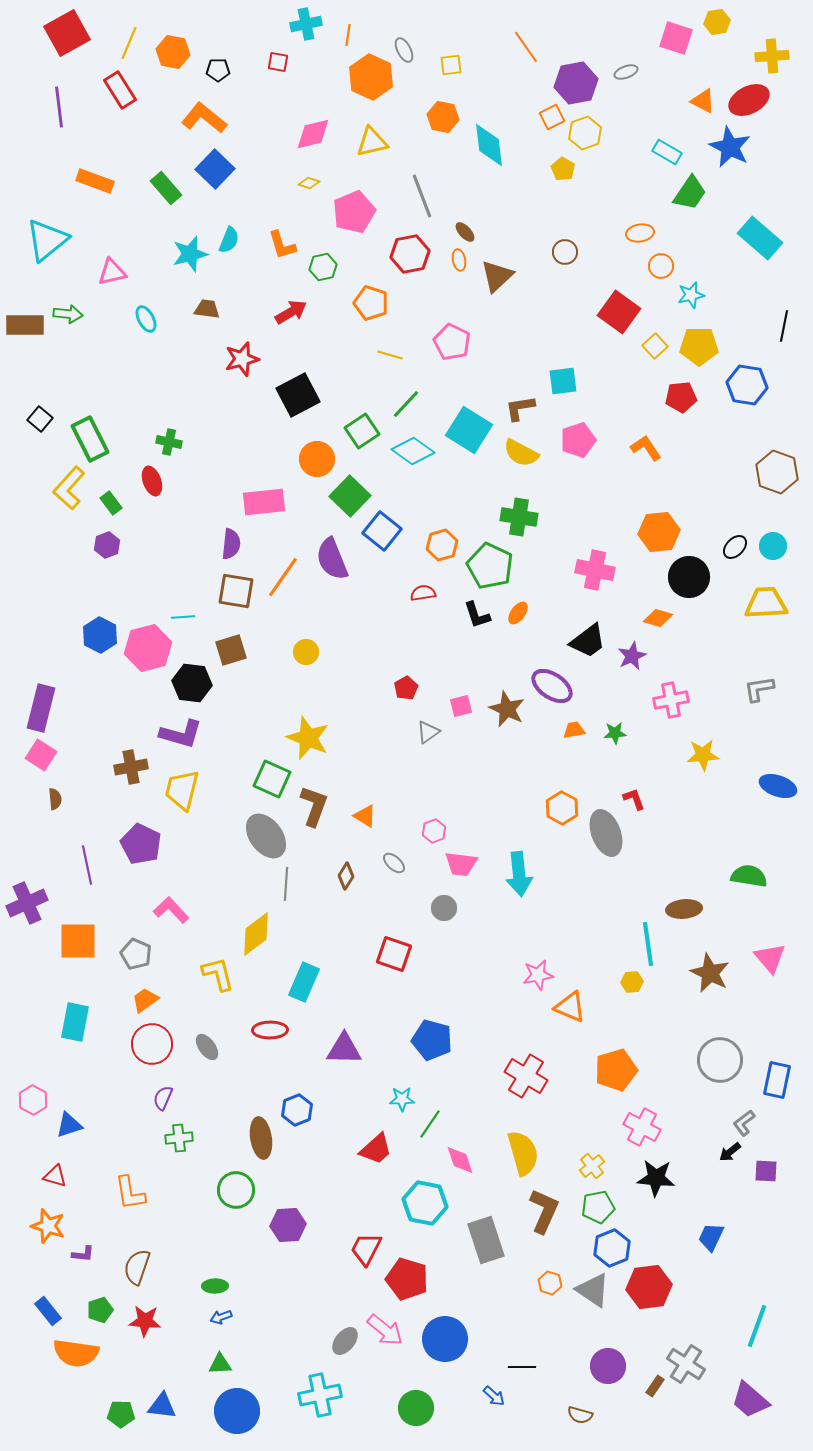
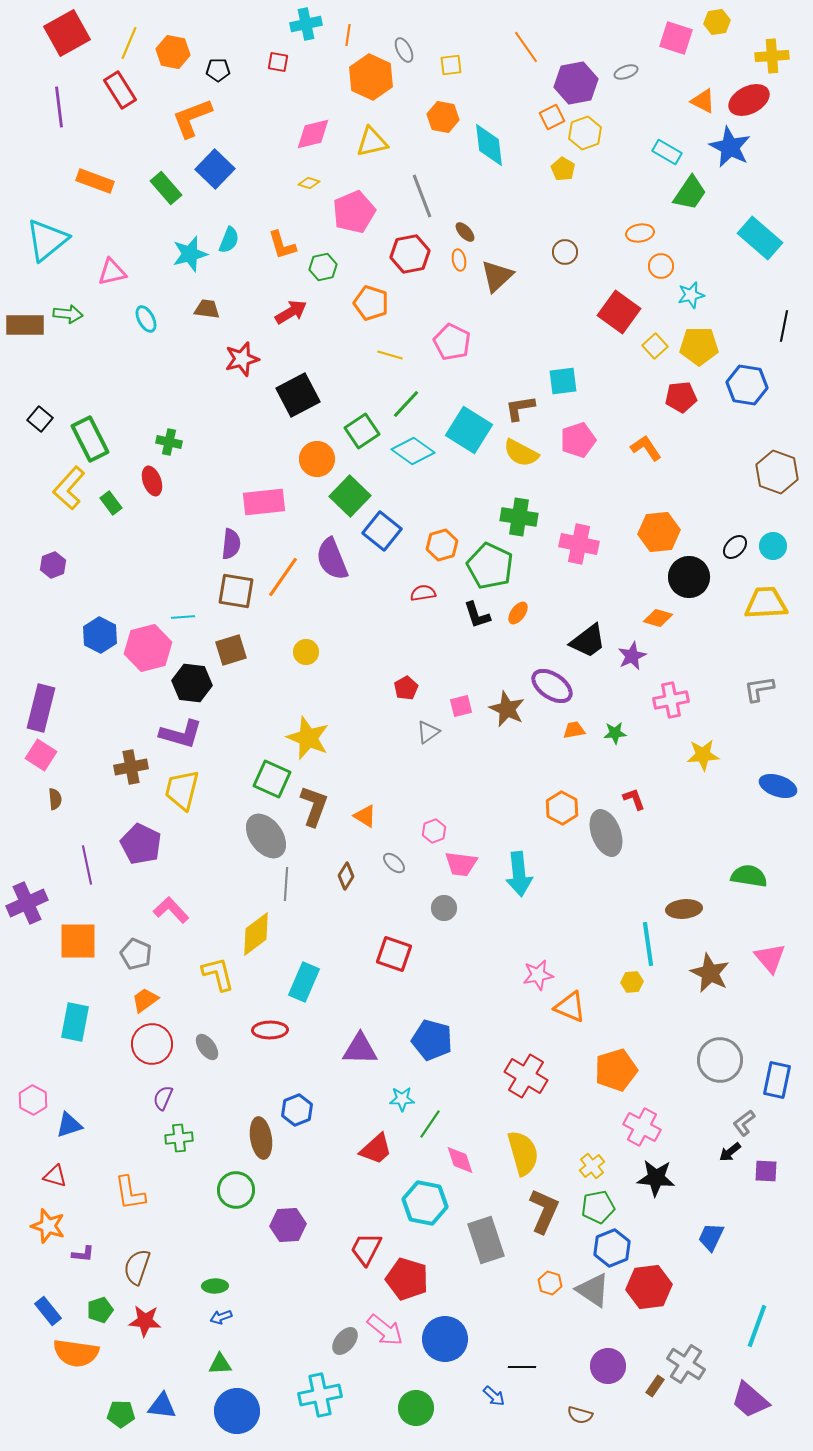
orange L-shape at (204, 118): moved 12 px left; rotated 60 degrees counterclockwise
purple hexagon at (107, 545): moved 54 px left, 20 px down
pink cross at (595, 570): moved 16 px left, 26 px up
purple triangle at (344, 1049): moved 16 px right
